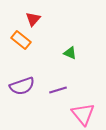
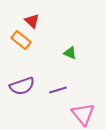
red triangle: moved 1 px left, 2 px down; rotated 28 degrees counterclockwise
